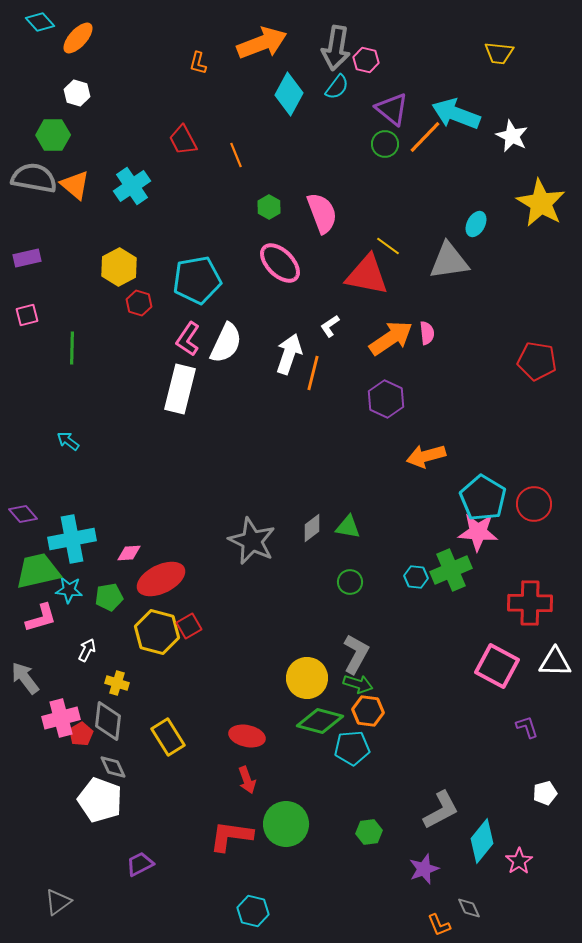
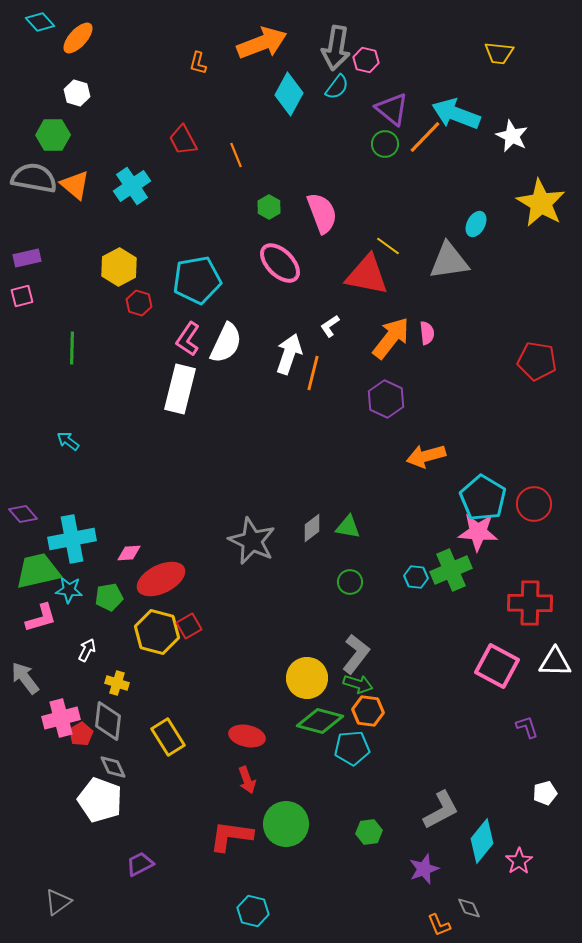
pink square at (27, 315): moved 5 px left, 19 px up
orange arrow at (391, 338): rotated 18 degrees counterclockwise
gray L-shape at (356, 654): rotated 9 degrees clockwise
